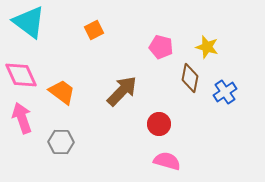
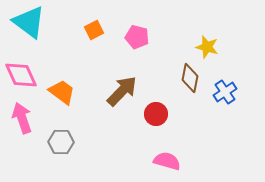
pink pentagon: moved 24 px left, 10 px up
red circle: moved 3 px left, 10 px up
